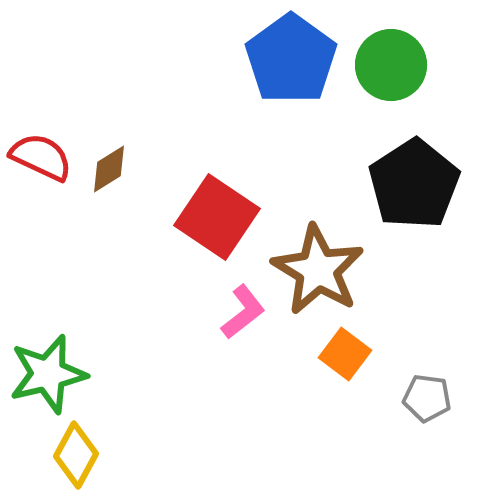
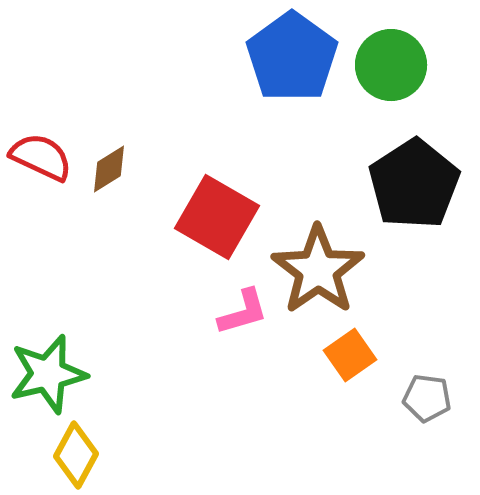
blue pentagon: moved 1 px right, 2 px up
red square: rotated 4 degrees counterclockwise
brown star: rotated 6 degrees clockwise
pink L-shape: rotated 22 degrees clockwise
orange square: moved 5 px right, 1 px down; rotated 18 degrees clockwise
